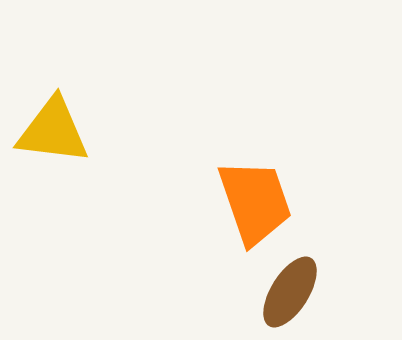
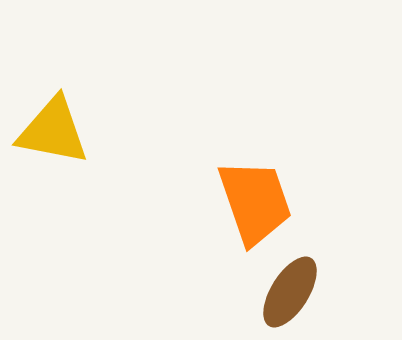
yellow triangle: rotated 4 degrees clockwise
